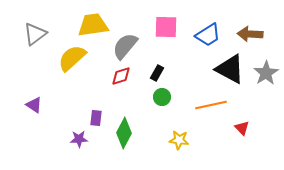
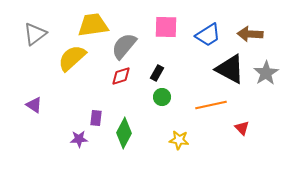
gray semicircle: moved 1 px left
